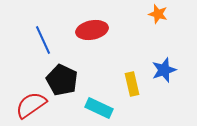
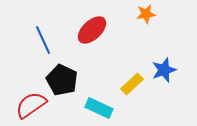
orange star: moved 12 px left; rotated 24 degrees counterclockwise
red ellipse: rotated 32 degrees counterclockwise
yellow rectangle: rotated 60 degrees clockwise
